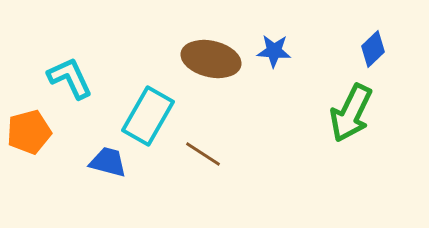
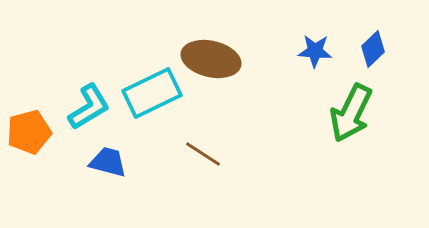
blue star: moved 41 px right
cyan L-shape: moved 19 px right, 29 px down; rotated 84 degrees clockwise
cyan rectangle: moved 4 px right, 23 px up; rotated 34 degrees clockwise
